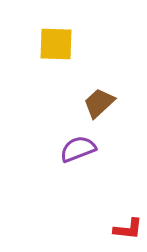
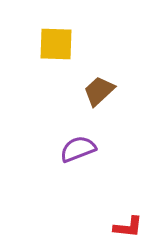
brown trapezoid: moved 12 px up
red L-shape: moved 2 px up
